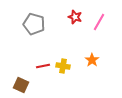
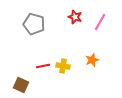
pink line: moved 1 px right
orange star: rotated 16 degrees clockwise
